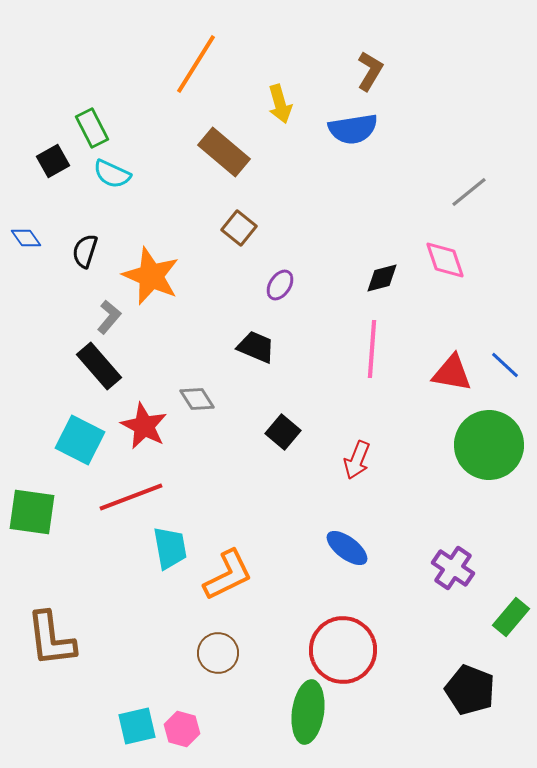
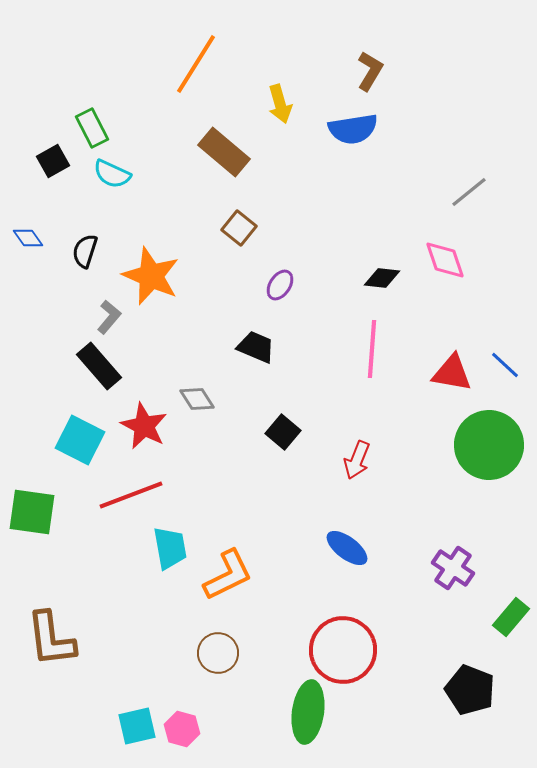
blue diamond at (26, 238): moved 2 px right
black diamond at (382, 278): rotated 21 degrees clockwise
red line at (131, 497): moved 2 px up
